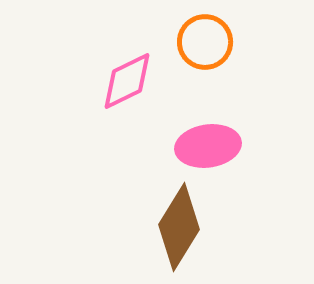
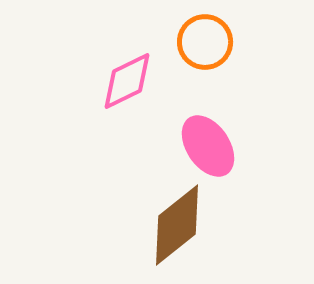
pink ellipse: rotated 64 degrees clockwise
brown diamond: moved 2 px left, 2 px up; rotated 20 degrees clockwise
